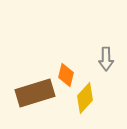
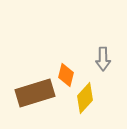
gray arrow: moved 3 px left
